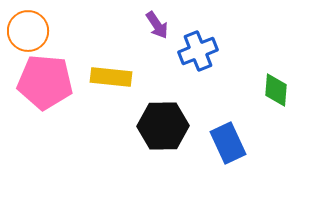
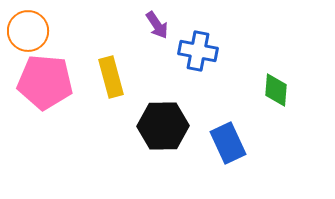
blue cross: rotated 33 degrees clockwise
yellow rectangle: rotated 69 degrees clockwise
